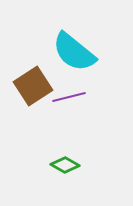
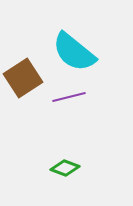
brown square: moved 10 px left, 8 px up
green diamond: moved 3 px down; rotated 8 degrees counterclockwise
